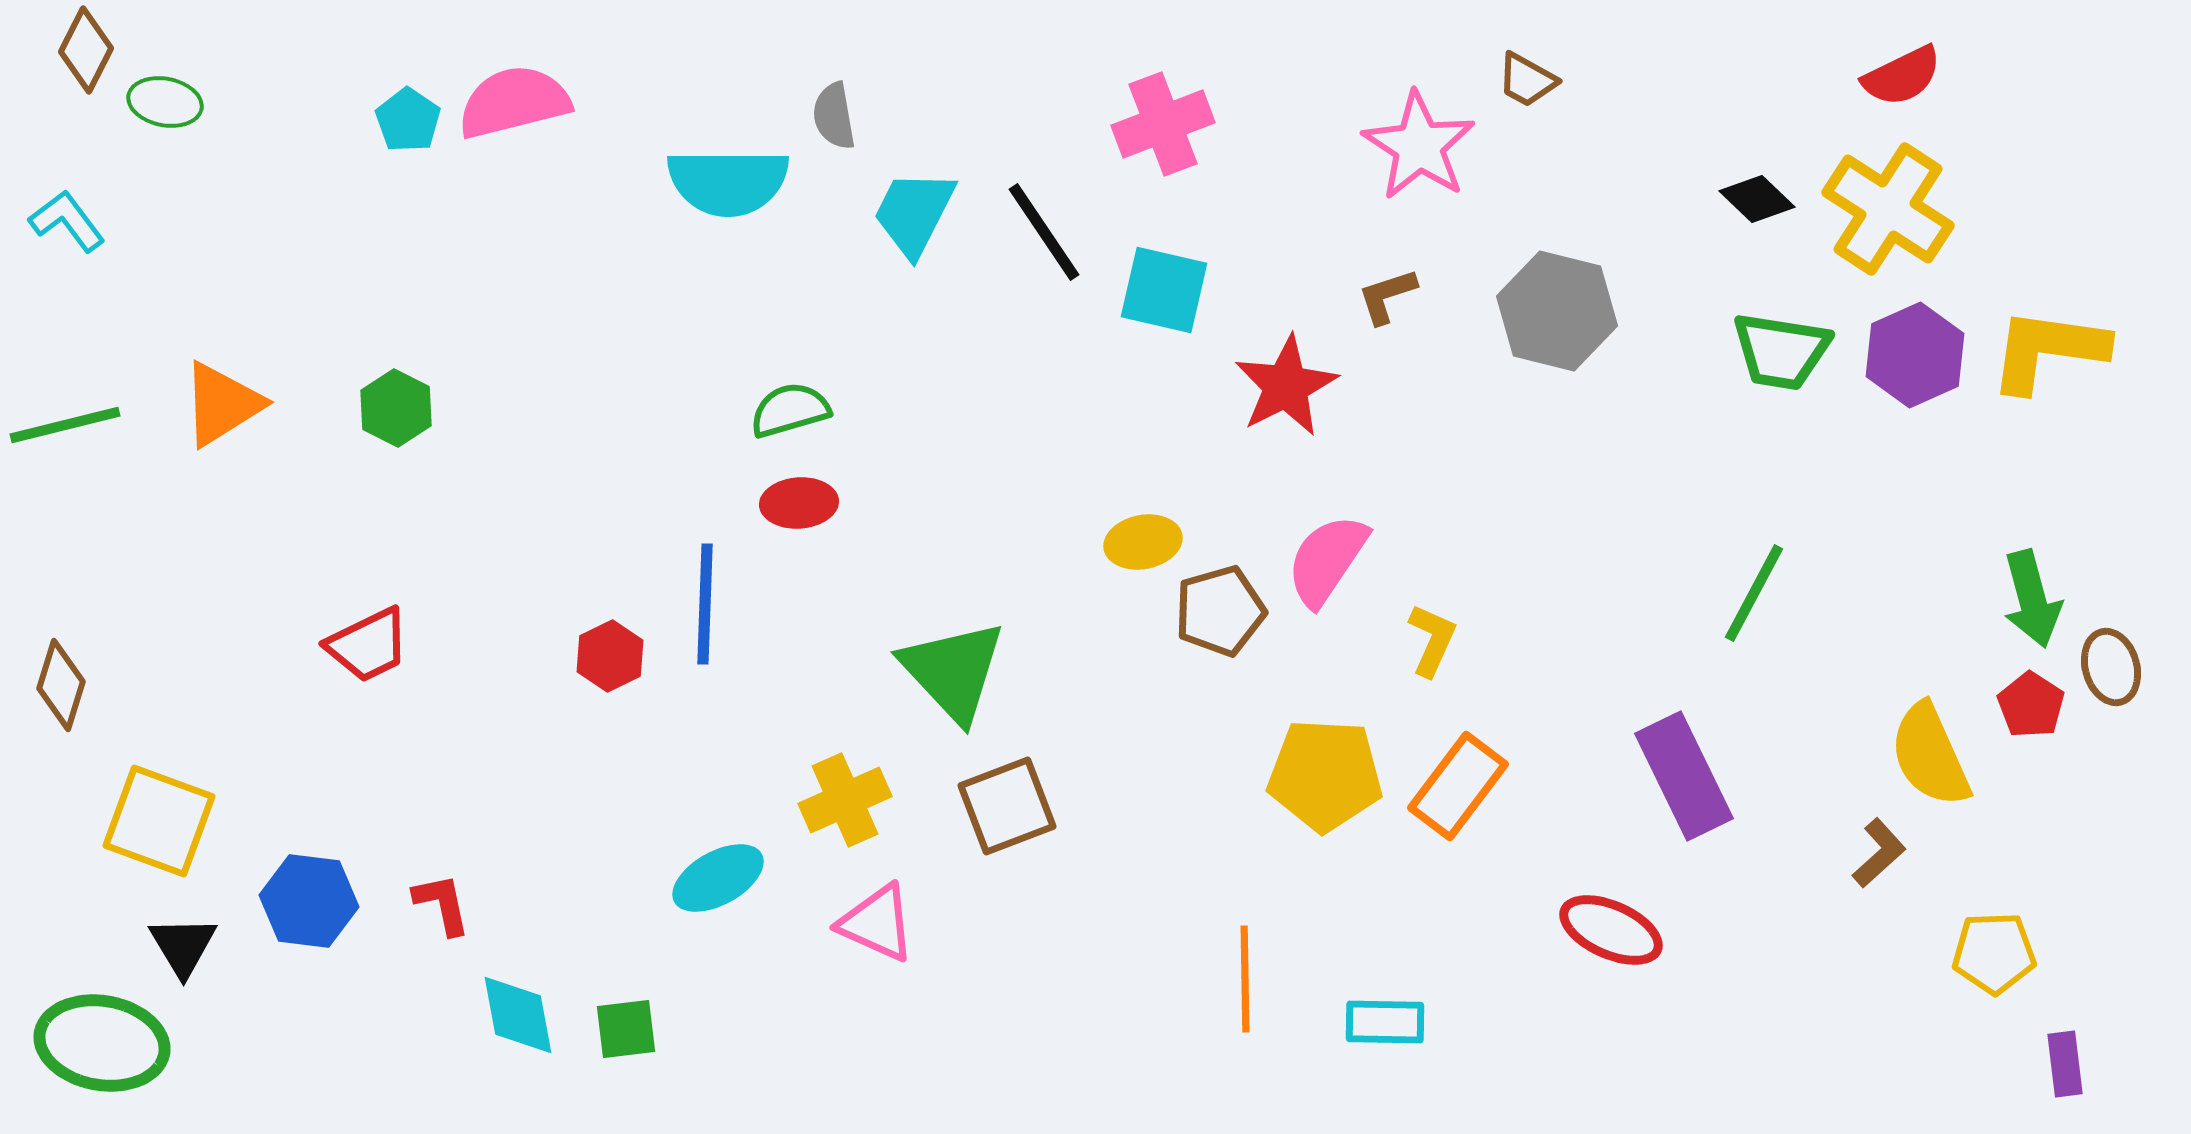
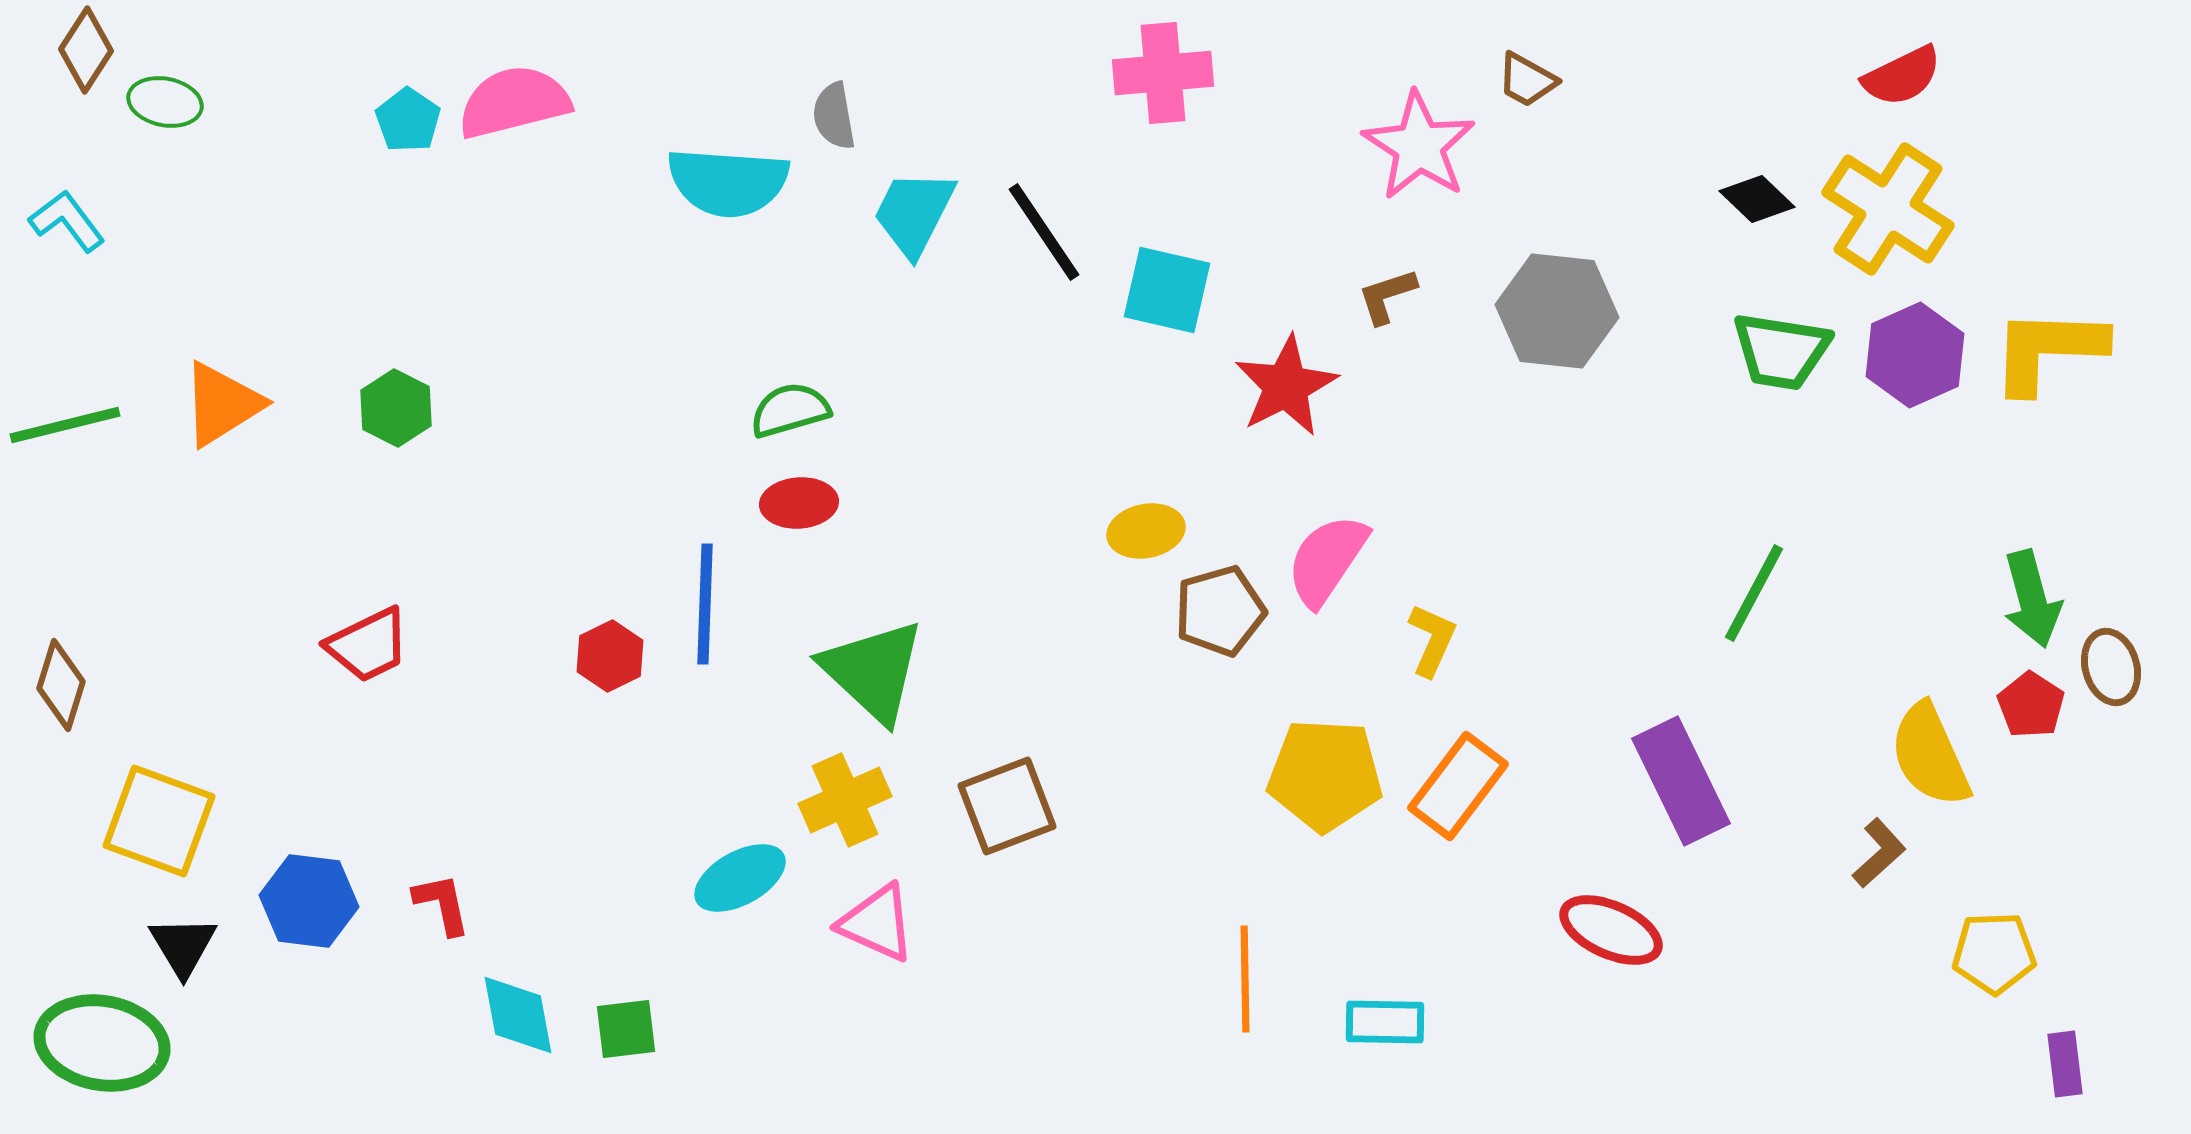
brown diamond at (86, 50): rotated 6 degrees clockwise
pink cross at (1163, 124): moved 51 px up; rotated 16 degrees clockwise
cyan semicircle at (728, 182): rotated 4 degrees clockwise
cyan square at (1164, 290): moved 3 px right
gray hexagon at (1557, 311): rotated 8 degrees counterclockwise
yellow L-shape at (2048, 350): rotated 6 degrees counterclockwise
yellow ellipse at (1143, 542): moved 3 px right, 11 px up
green triangle at (953, 671): moved 80 px left; rotated 4 degrees counterclockwise
purple rectangle at (1684, 776): moved 3 px left, 5 px down
cyan ellipse at (718, 878): moved 22 px right
